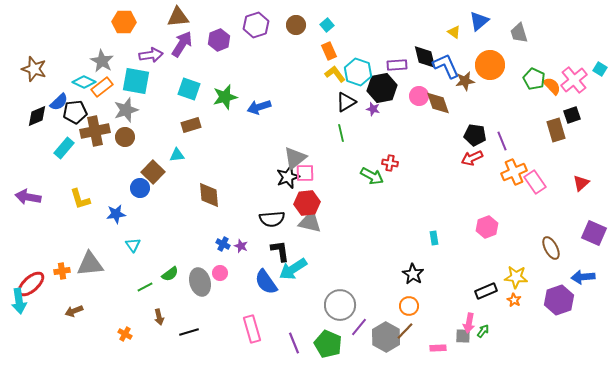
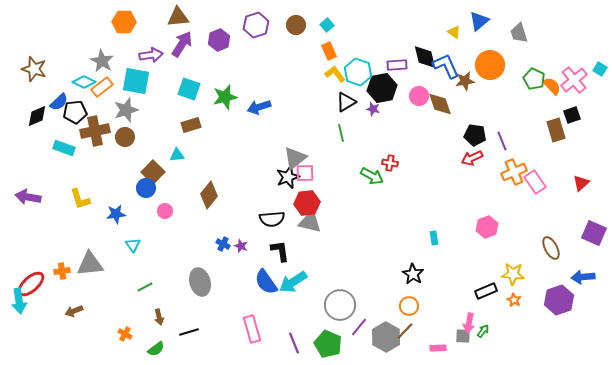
brown diamond at (438, 103): moved 2 px right, 1 px down
cyan rectangle at (64, 148): rotated 70 degrees clockwise
blue circle at (140, 188): moved 6 px right
brown diamond at (209, 195): rotated 44 degrees clockwise
cyan arrow at (293, 269): moved 13 px down
pink circle at (220, 273): moved 55 px left, 62 px up
green semicircle at (170, 274): moved 14 px left, 75 px down
yellow star at (516, 277): moved 3 px left, 3 px up
